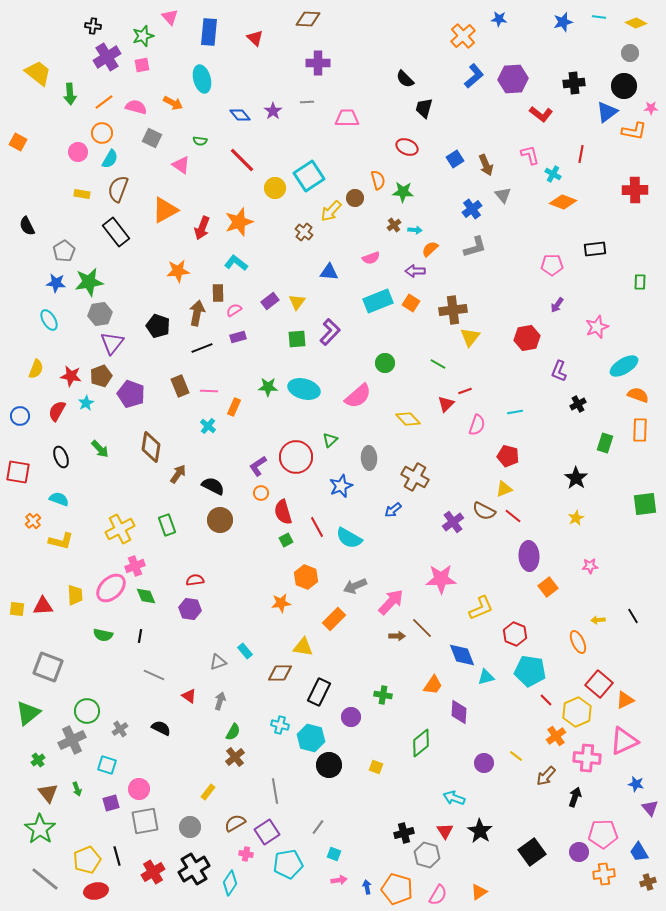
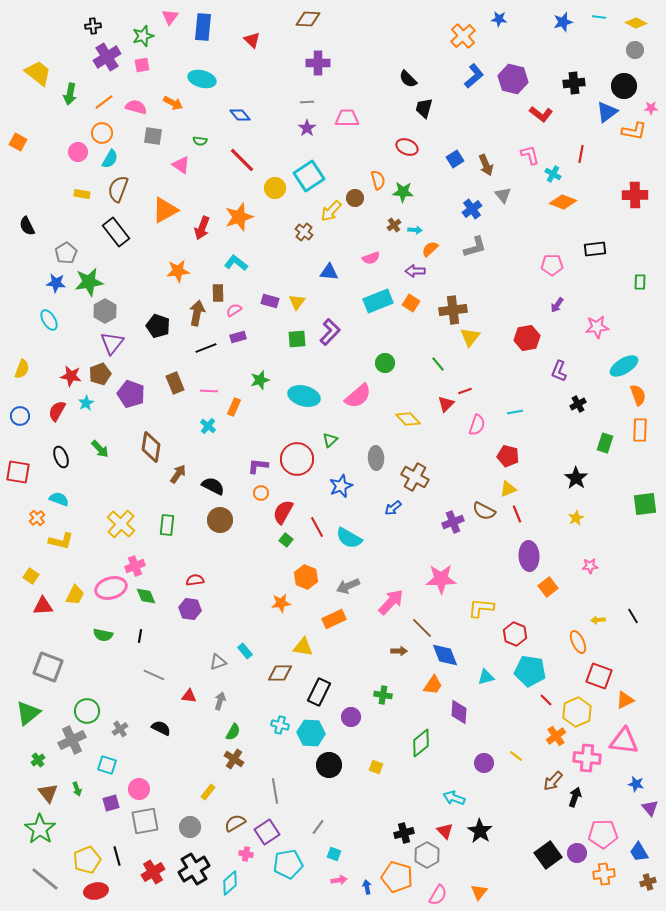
pink triangle at (170, 17): rotated 18 degrees clockwise
black cross at (93, 26): rotated 14 degrees counterclockwise
blue rectangle at (209, 32): moved 6 px left, 5 px up
red triangle at (255, 38): moved 3 px left, 2 px down
gray circle at (630, 53): moved 5 px right, 3 px up
cyan ellipse at (202, 79): rotated 60 degrees counterclockwise
black semicircle at (405, 79): moved 3 px right
purple hexagon at (513, 79): rotated 16 degrees clockwise
green arrow at (70, 94): rotated 15 degrees clockwise
purple star at (273, 111): moved 34 px right, 17 px down
gray square at (152, 138): moved 1 px right, 2 px up; rotated 18 degrees counterclockwise
red cross at (635, 190): moved 5 px down
orange star at (239, 222): moved 5 px up
gray pentagon at (64, 251): moved 2 px right, 2 px down
purple rectangle at (270, 301): rotated 54 degrees clockwise
gray hexagon at (100, 314): moved 5 px right, 3 px up; rotated 20 degrees counterclockwise
pink star at (597, 327): rotated 15 degrees clockwise
black line at (202, 348): moved 4 px right
green line at (438, 364): rotated 21 degrees clockwise
yellow semicircle at (36, 369): moved 14 px left
brown pentagon at (101, 376): moved 1 px left, 2 px up
brown rectangle at (180, 386): moved 5 px left, 3 px up
green star at (268, 387): moved 8 px left, 7 px up; rotated 18 degrees counterclockwise
cyan ellipse at (304, 389): moved 7 px down
orange semicircle at (638, 395): rotated 50 degrees clockwise
red circle at (296, 457): moved 1 px right, 2 px down
gray ellipse at (369, 458): moved 7 px right
purple L-shape at (258, 466): rotated 40 degrees clockwise
yellow triangle at (504, 489): moved 4 px right
blue arrow at (393, 510): moved 2 px up
red semicircle at (283, 512): rotated 45 degrees clockwise
red line at (513, 516): moved 4 px right, 2 px up; rotated 30 degrees clockwise
orange cross at (33, 521): moved 4 px right, 3 px up
purple cross at (453, 522): rotated 15 degrees clockwise
green rectangle at (167, 525): rotated 25 degrees clockwise
yellow cross at (120, 529): moved 1 px right, 5 px up; rotated 20 degrees counterclockwise
green square at (286, 540): rotated 24 degrees counterclockwise
gray arrow at (355, 586): moved 7 px left
pink ellipse at (111, 588): rotated 28 degrees clockwise
yellow trapezoid at (75, 595): rotated 30 degrees clockwise
yellow L-shape at (481, 608): rotated 152 degrees counterclockwise
yellow square at (17, 609): moved 14 px right, 33 px up; rotated 28 degrees clockwise
orange rectangle at (334, 619): rotated 20 degrees clockwise
brown arrow at (397, 636): moved 2 px right, 15 px down
blue diamond at (462, 655): moved 17 px left
red square at (599, 684): moved 8 px up; rotated 20 degrees counterclockwise
red triangle at (189, 696): rotated 28 degrees counterclockwise
cyan hexagon at (311, 738): moved 5 px up; rotated 12 degrees counterclockwise
pink triangle at (624, 741): rotated 32 degrees clockwise
brown cross at (235, 757): moved 1 px left, 2 px down; rotated 18 degrees counterclockwise
brown arrow at (546, 776): moved 7 px right, 5 px down
red triangle at (445, 831): rotated 12 degrees counterclockwise
black square at (532, 852): moved 16 px right, 3 px down
purple circle at (579, 852): moved 2 px left, 1 px down
gray hexagon at (427, 855): rotated 15 degrees clockwise
cyan diamond at (230, 883): rotated 15 degrees clockwise
orange pentagon at (397, 889): moved 12 px up
orange triangle at (479, 892): rotated 18 degrees counterclockwise
